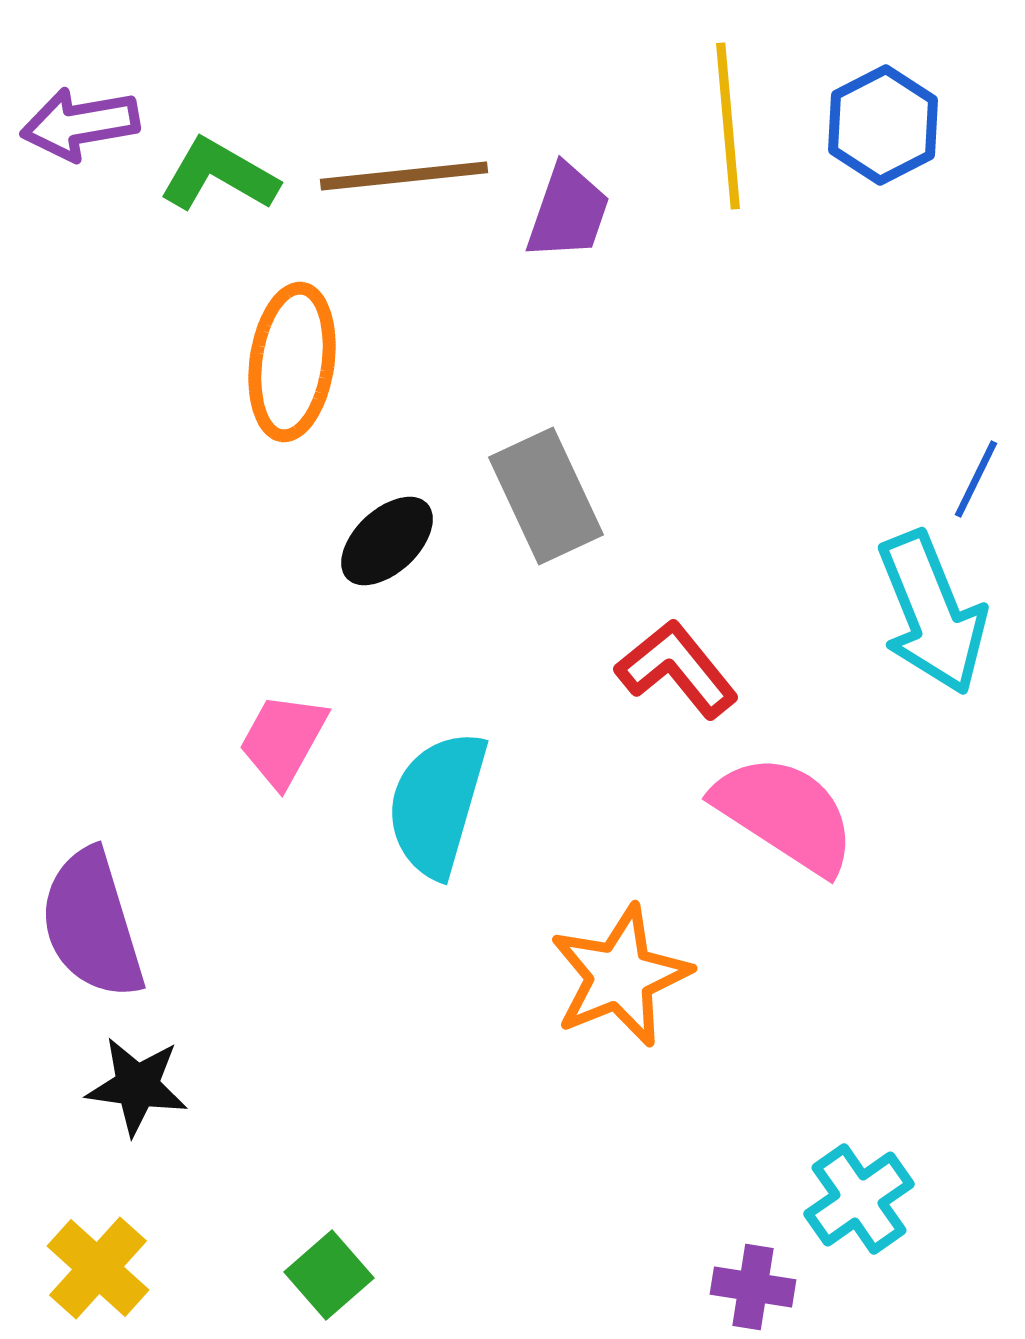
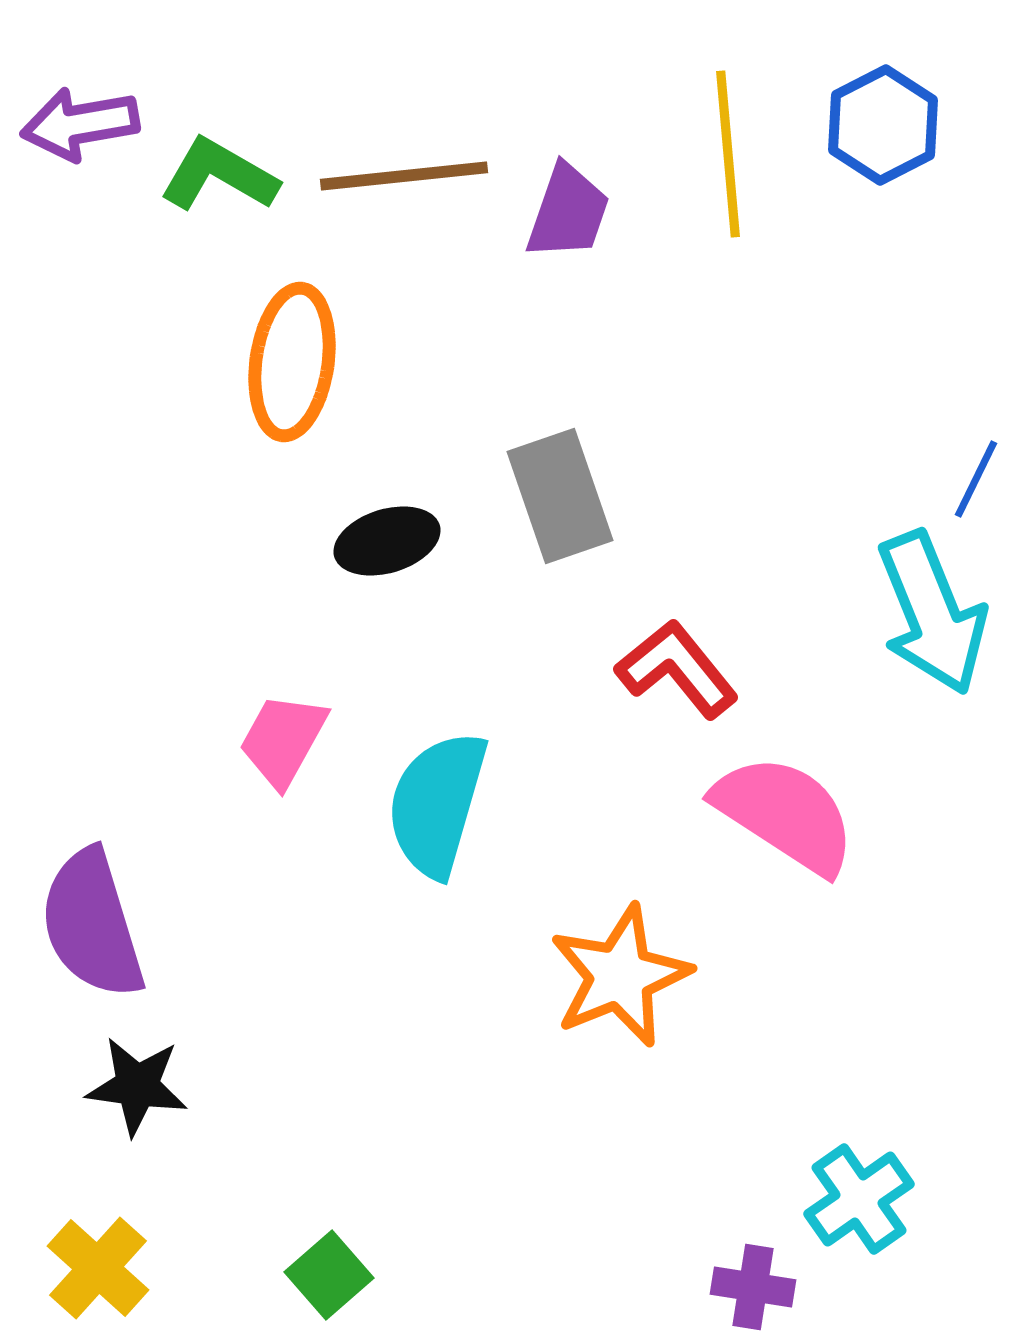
yellow line: moved 28 px down
gray rectangle: moved 14 px right; rotated 6 degrees clockwise
black ellipse: rotated 26 degrees clockwise
